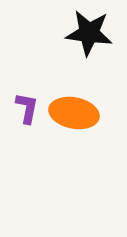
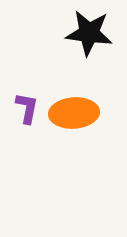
orange ellipse: rotated 15 degrees counterclockwise
